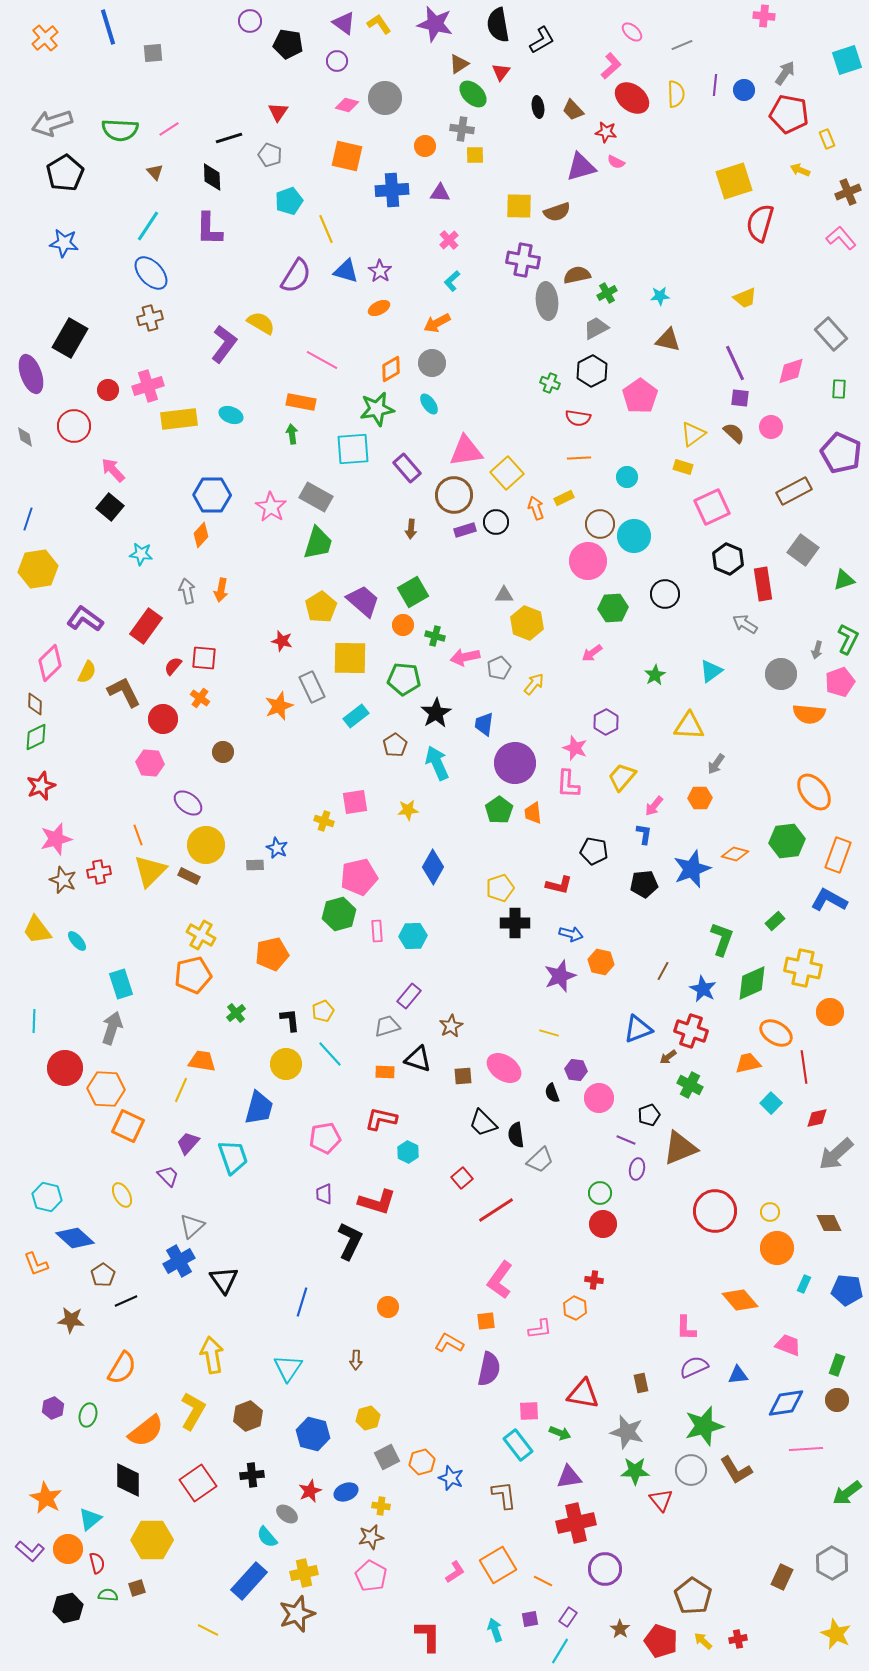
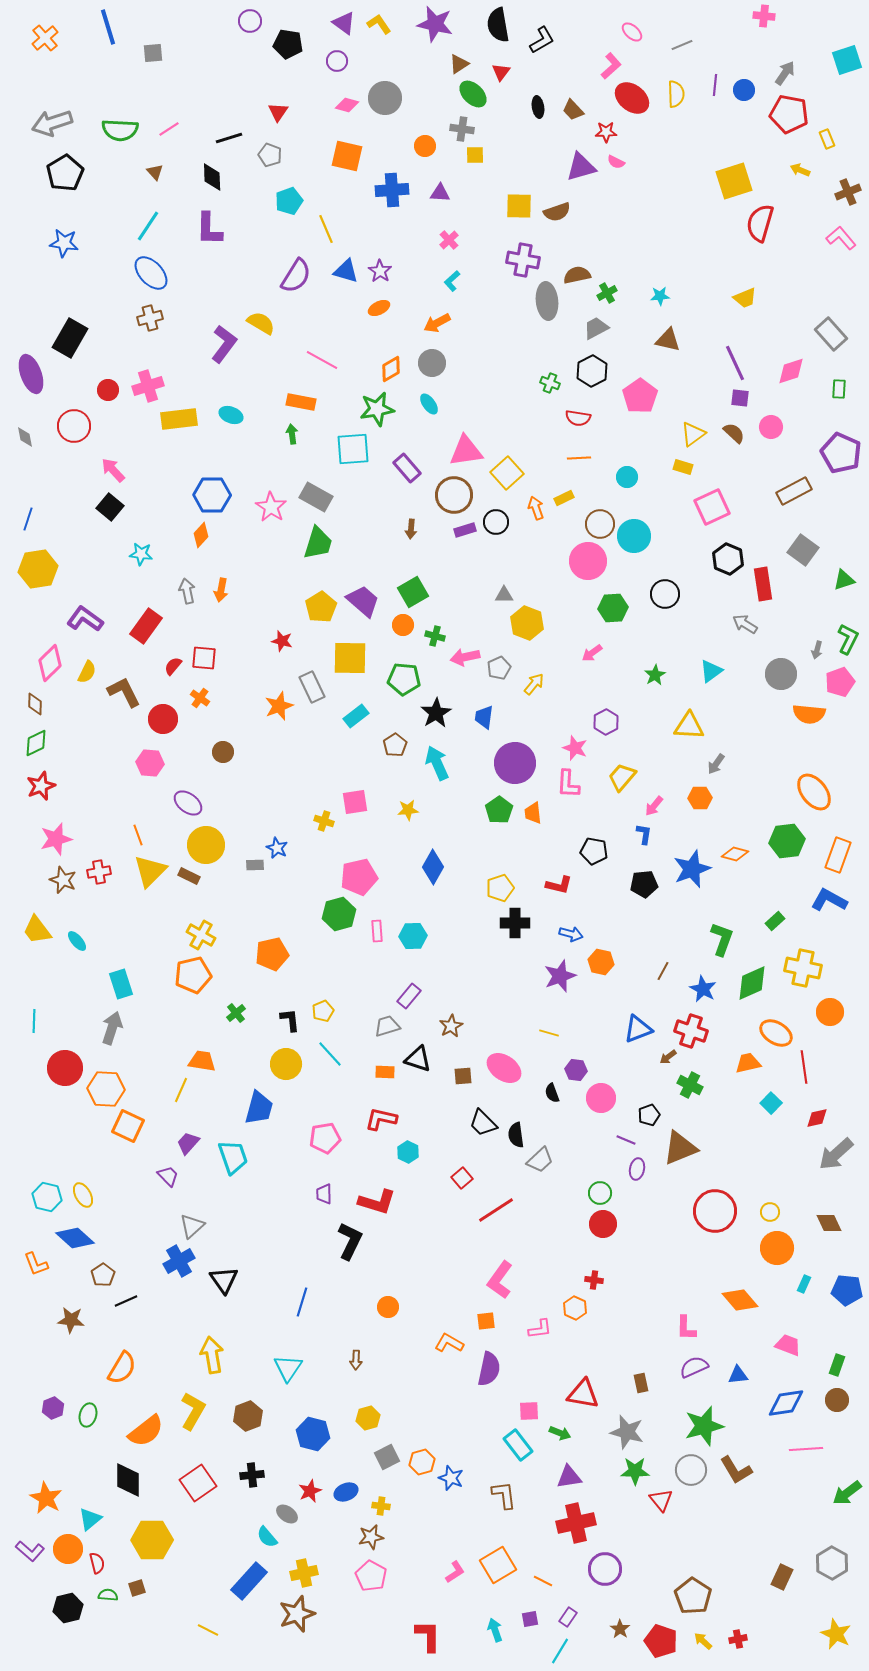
red star at (606, 132): rotated 10 degrees counterclockwise
blue trapezoid at (484, 724): moved 7 px up
green diamond at (36, 737): moved 6 px down
pink circle at (599, 1098): moved 2 px right
yellow ellipse at (122, 1195): moved 39 px left
